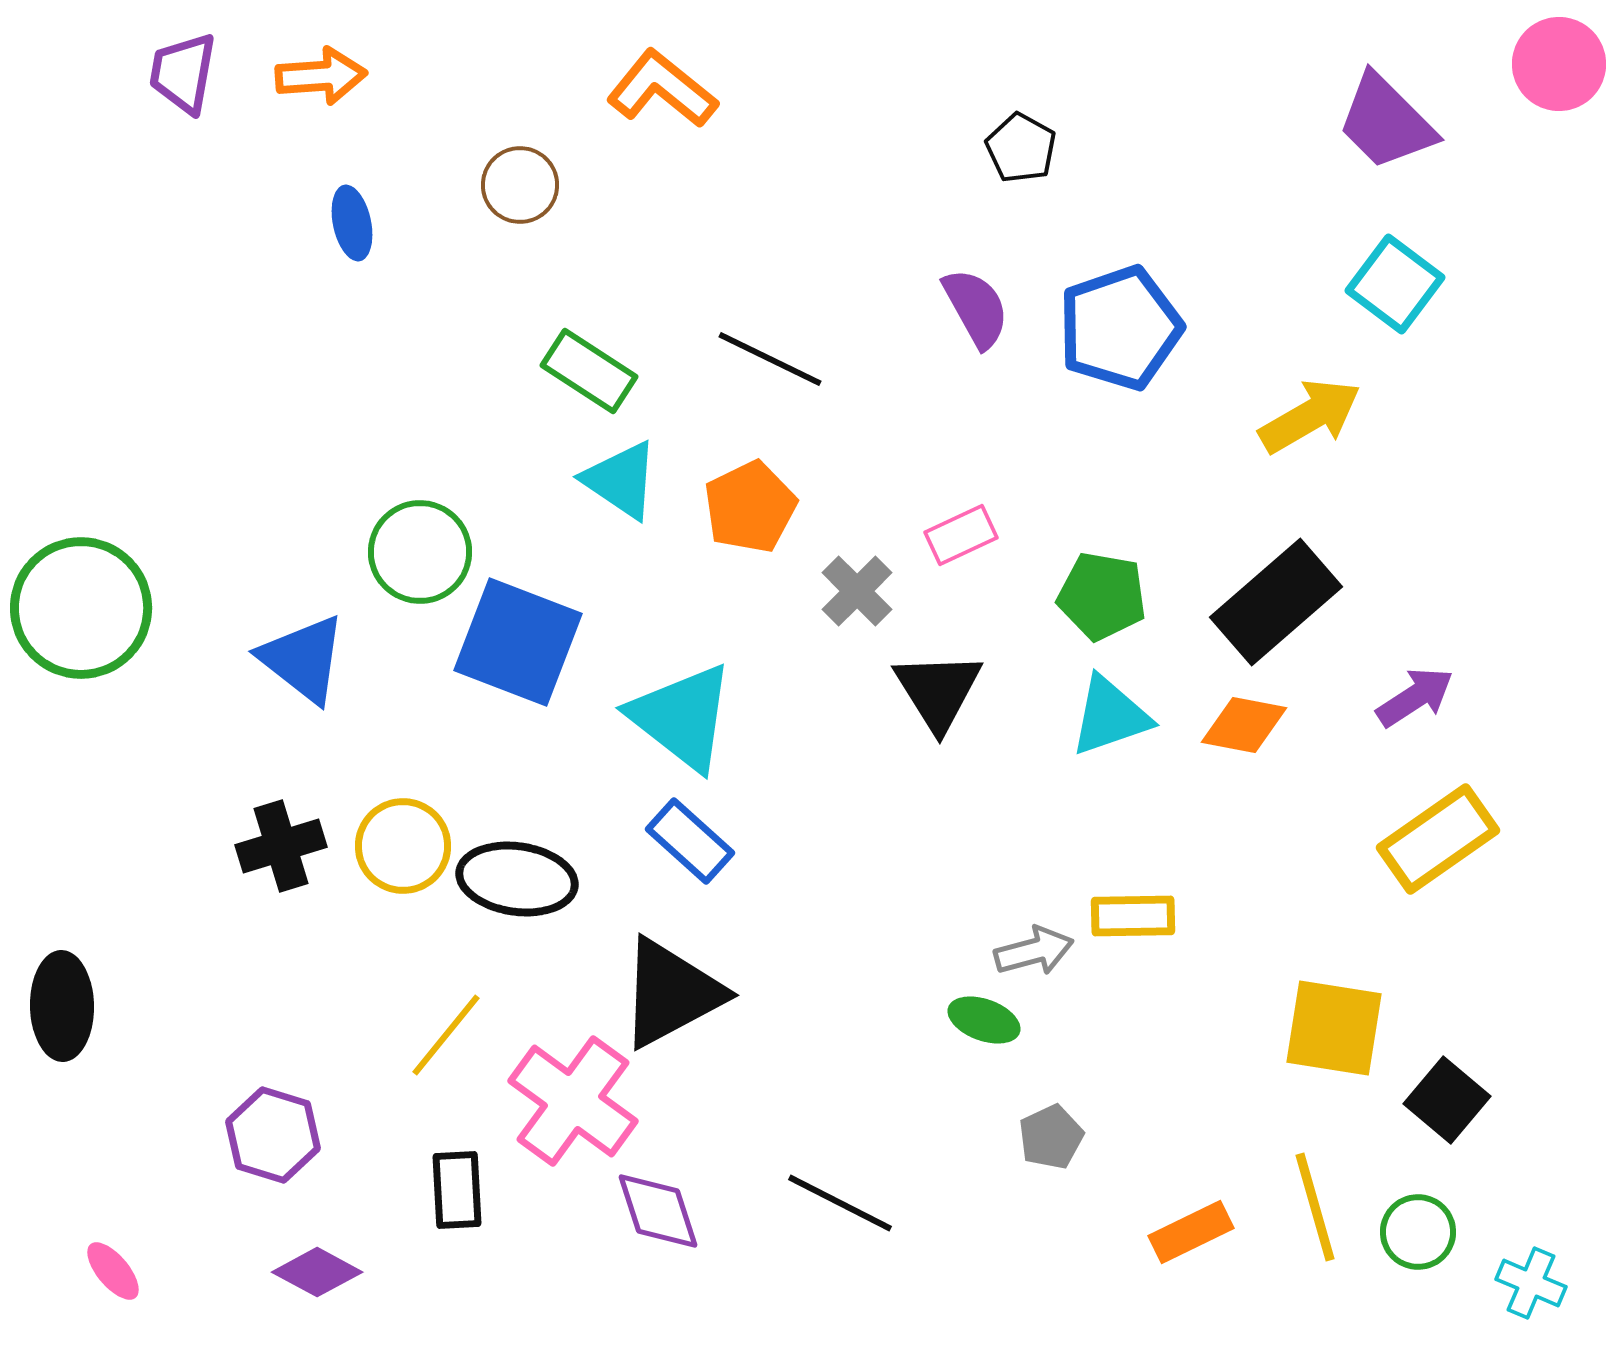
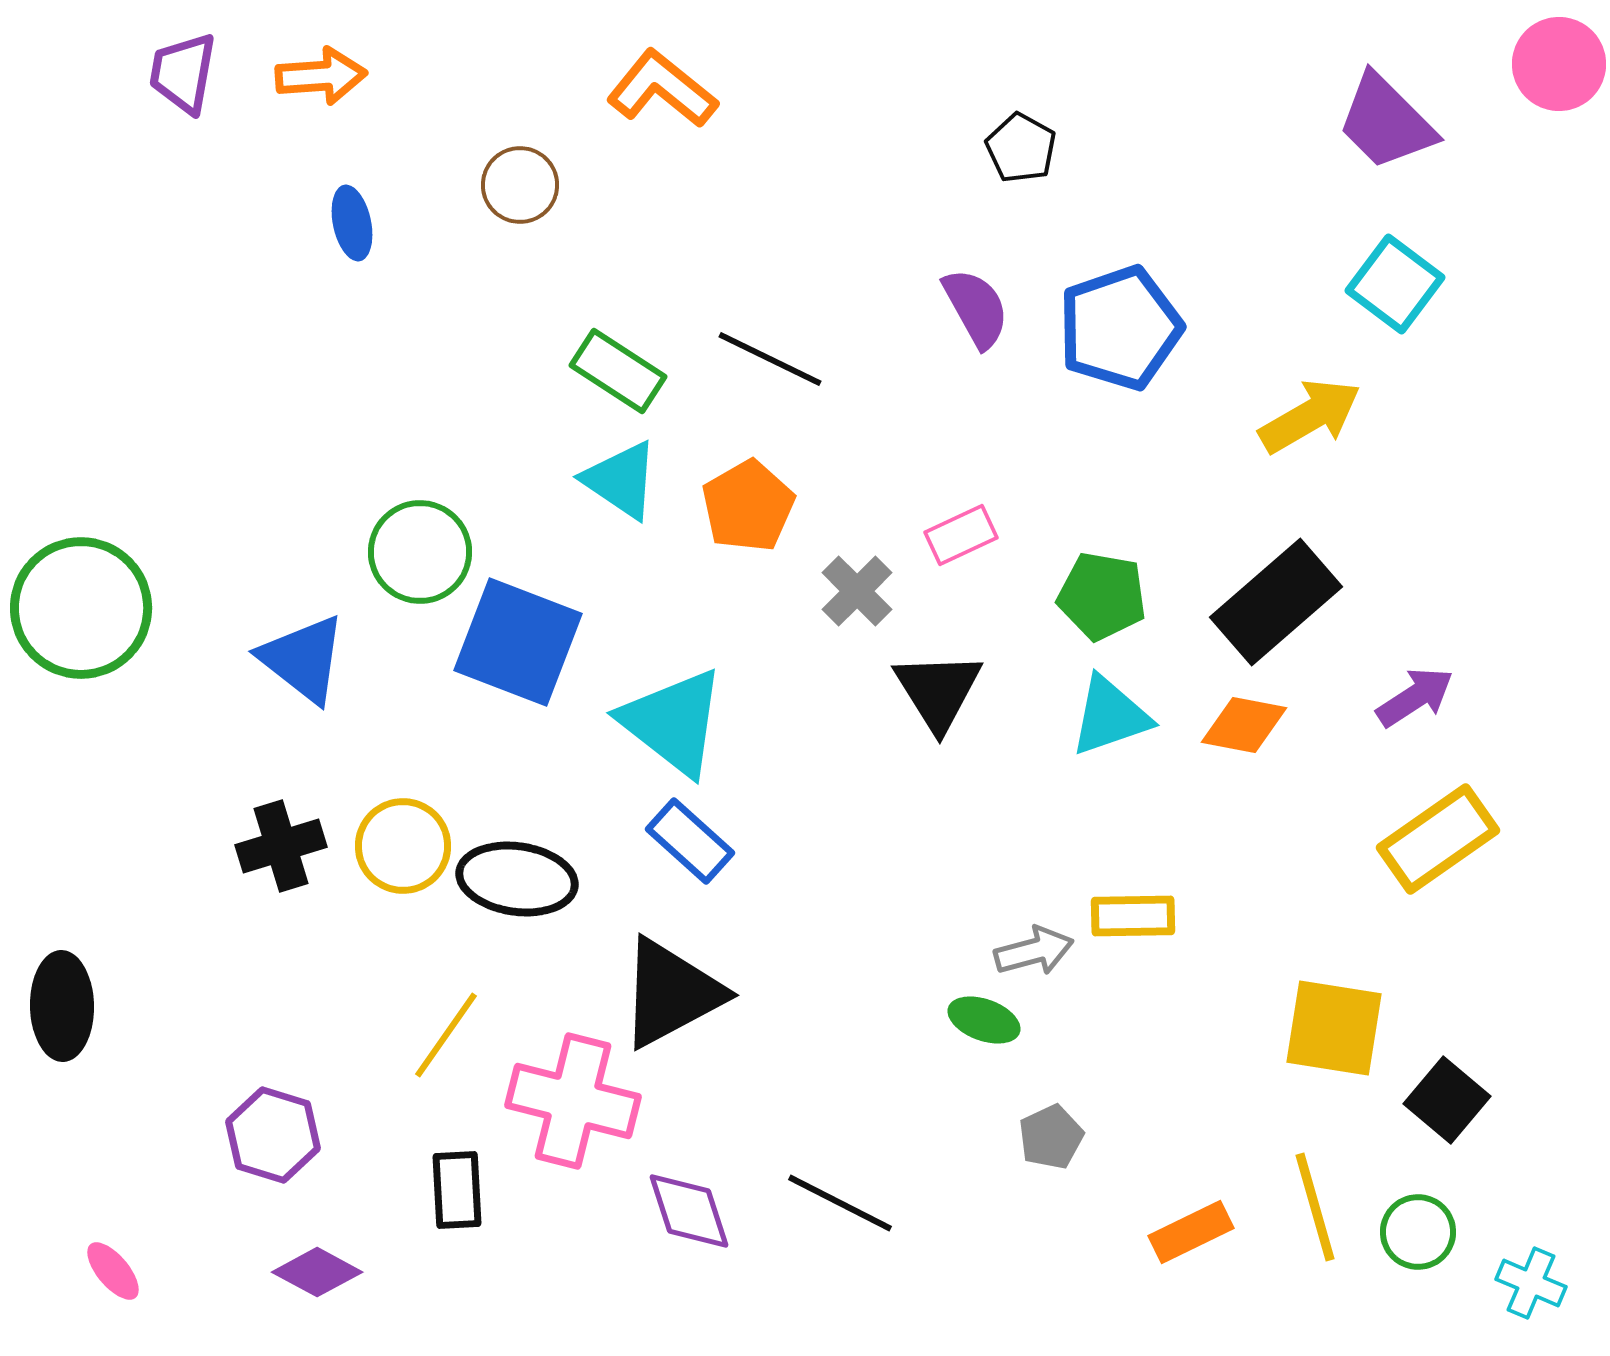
green rectangle at (589, 371): moved 29 px right
orange pentagon at (750, 507): moved 2 px left, 1 px up; rotated 4 degrees counterclockwise
cyan triangle at (682, 717): moved 9 px left, 5 px down
yellow line at (446, 1035): rotated 4 degrees counterclockwise
pink cross at (573, 1101): rotated 22 degrees counterclockwise
purple diamond at (658, 1211): moved 31 px right
